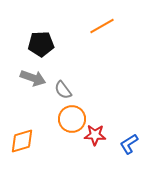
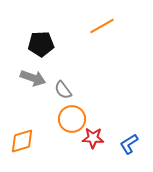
red star: moved 2 px left, 3 px down
